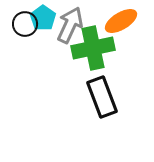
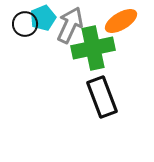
cyan pentagon: rotated 15 degrees clockwise
